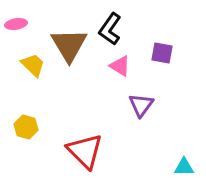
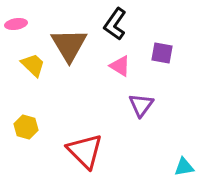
black L-shape: moved 5 px right, 5 px up
cyan triangle: rotated 10 degrees counterclockwise
